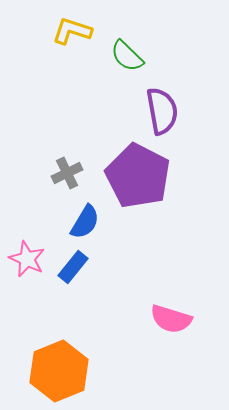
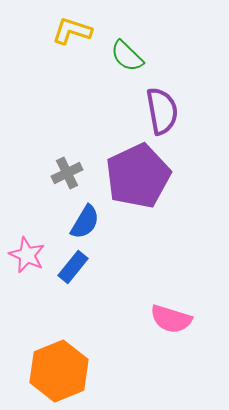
purple pentagon: rotated 20 degrees clockwise
pink star: moved 4 px up
